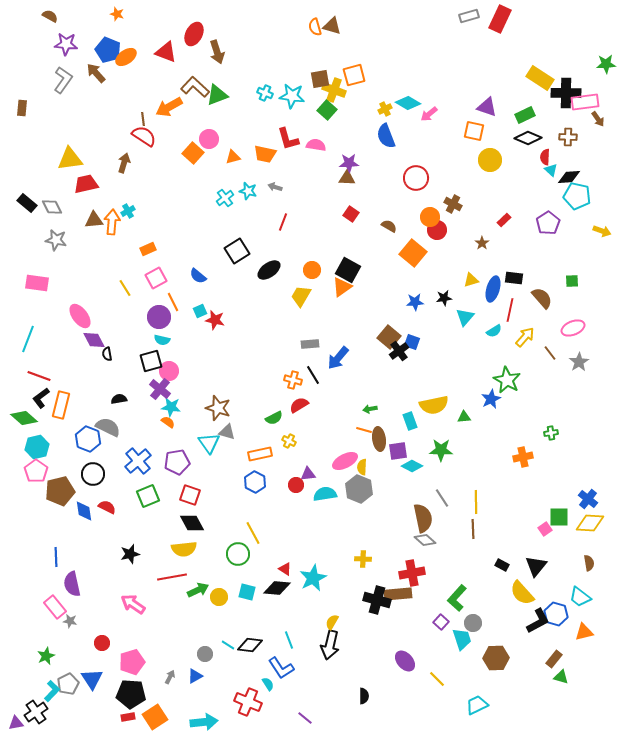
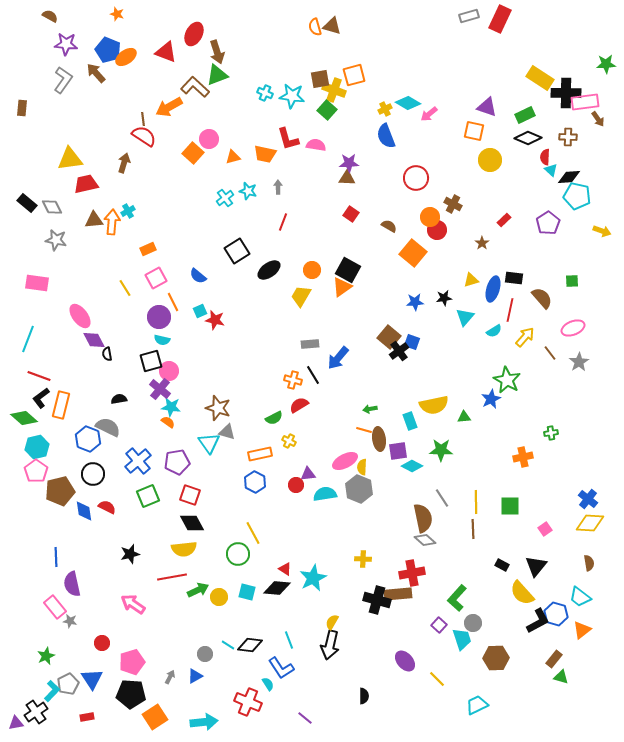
green triangle at (217, 95): moved 20 px up
gray arrow at (275, 187): moved 3 px right; rotated 72 degrees clockwise
green square at (559, 517): moved 49 px left, 11 px up
purple square at (441, 622): moved 2 px left, 3 px down
orange triangle at (584, 632): moved 2 px left, 2 px up; rotated 24 degrees counterclockwise
red rectangle at (128, 717): moved 41 px left
